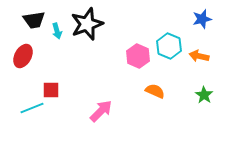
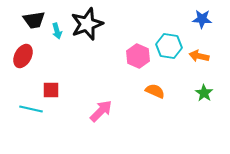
blue star: rotated 18 degrees clockwise
cyan hexagon: rotated 15 degrees counterclockwise
green star: moved 2 px up
cyan line: moved 1 px left, 1 px down; rotated 35 degrees clockwise
